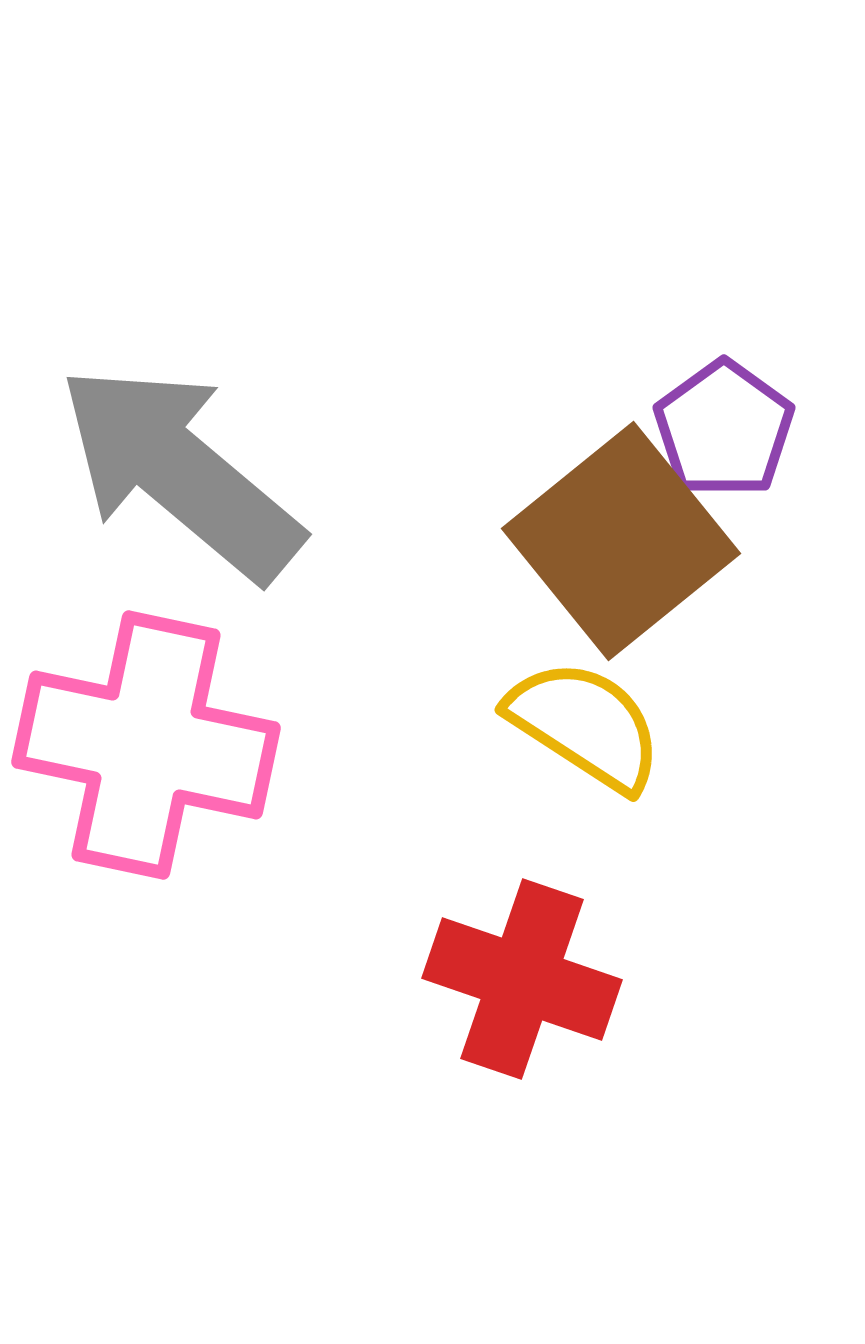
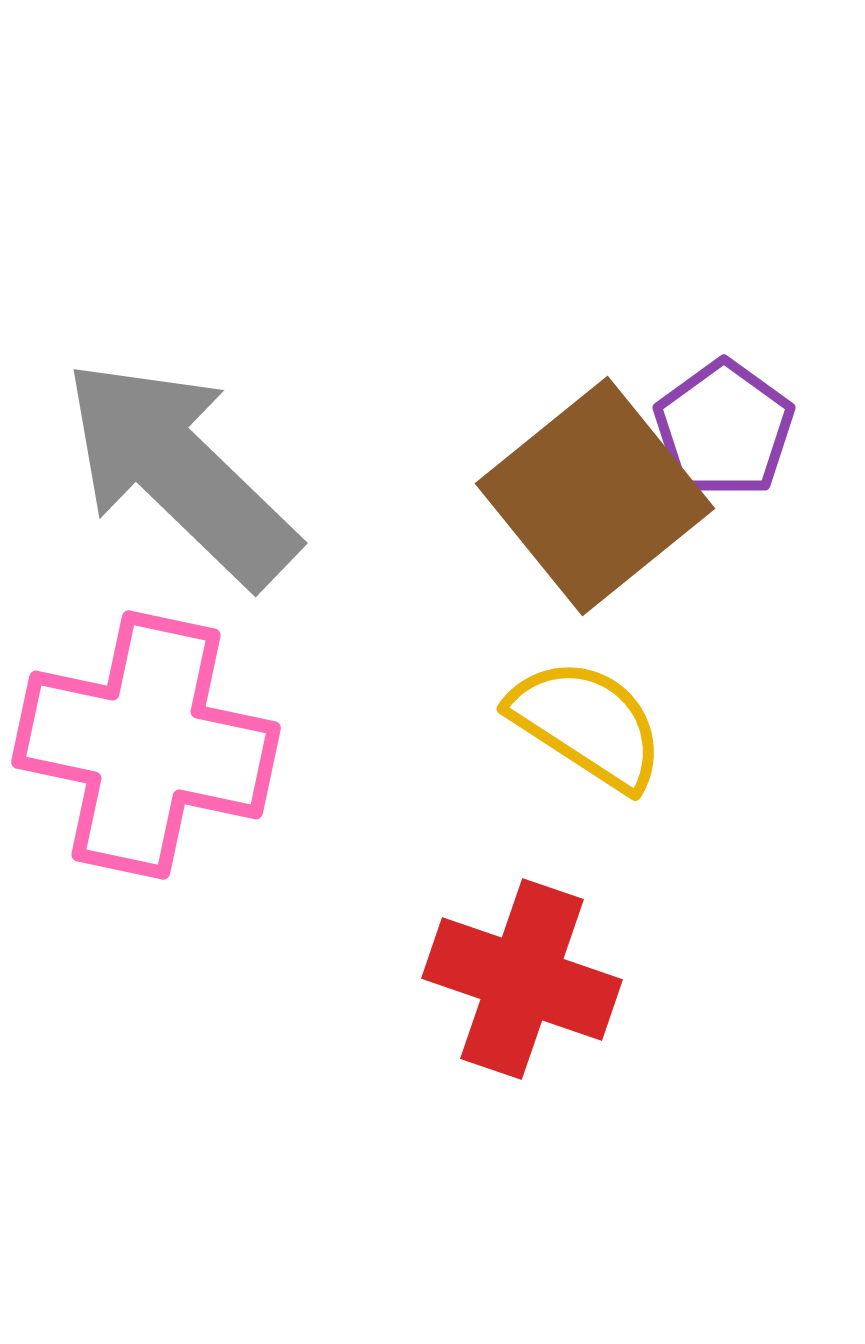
gray arrow: rotated 4 degrees clockwise
brown square: moved 26 px left, 45 px up
yellow semicircle: moved 2 px right, 1 px up
